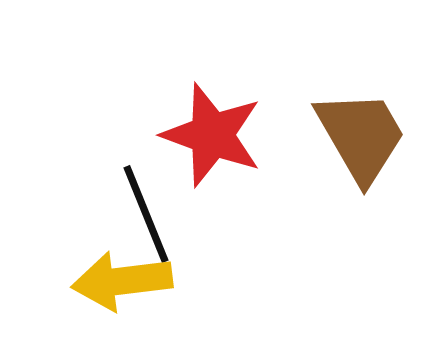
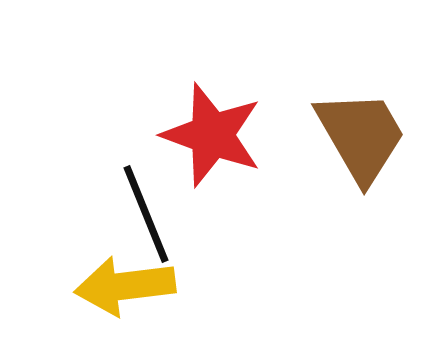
yellow arrow: moved 3 px right, 5 px down
